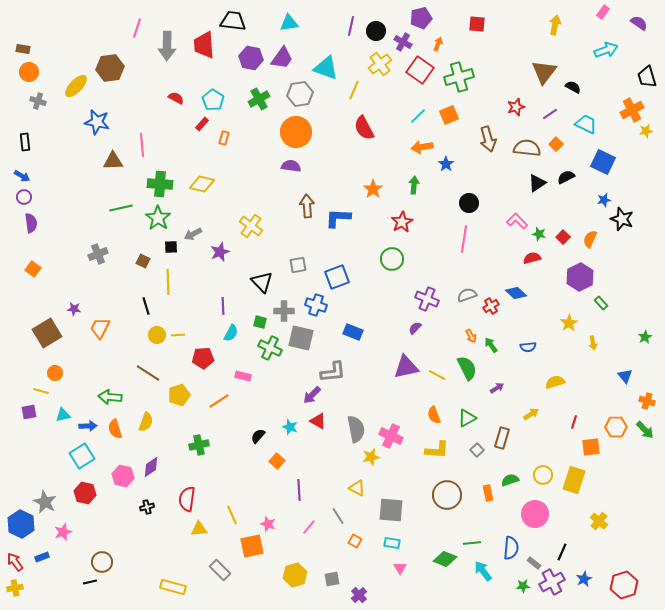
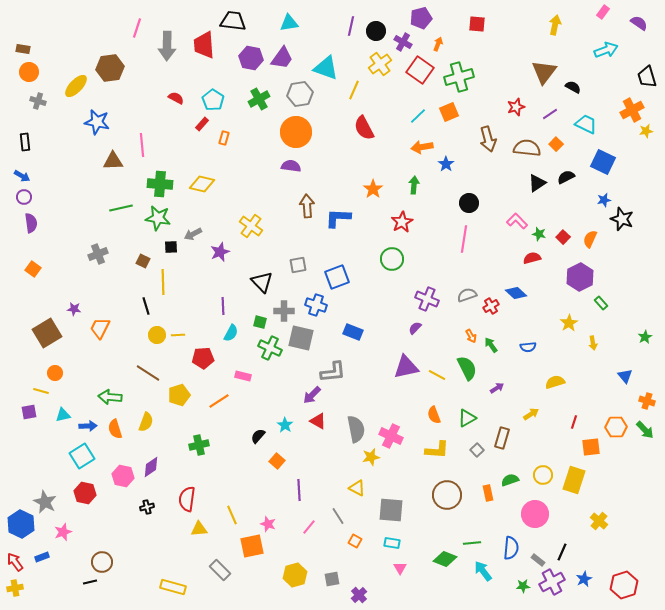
orange square at (449, 115): moved 3 px up
green star at (158, 218): rotated 25 degrees counterclockwise
yellow line at (168, 282): moved 5 px left
cyan star at (290, 427): moved 5 px left, 2 px up; rotated 14 degrees clockwise
gray rectangle at (534, 563): moved 4 px right, 3 px up
